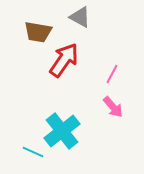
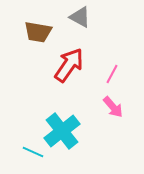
red arrow: moved 5 px right, 5 px down
